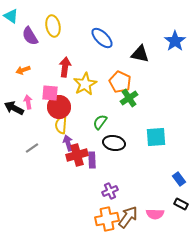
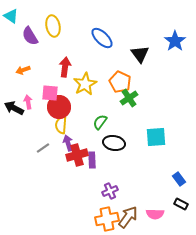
black triangle: rotated 42 degrees clockwise
gray line: moved 11 px right
